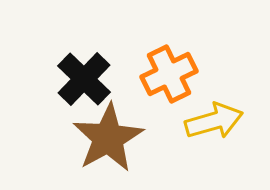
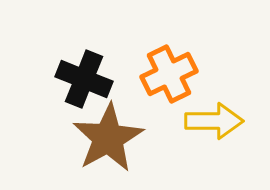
black cross: rotated 22 degrees counterclockwise
yellow arrow: rotated 16 degrees clockwise
